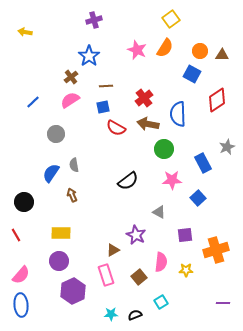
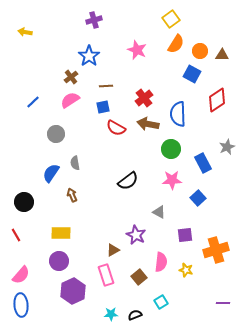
orange semicircle at (165, 48): moved 11 px right, 4 px up
green circle at (164, 149): moved 7 px right
gray semicircle at (74, 165): moved 1 px right, 2 px up
yellow star at (186, 270): rotated 16 degrees clockwise
